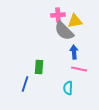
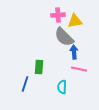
gray semicircle: moved 6 px down
cyan semicircle: moved 6 px left, 1 px up
